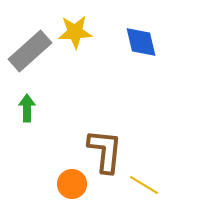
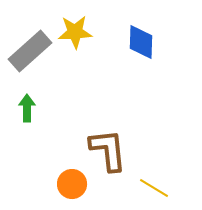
blue diamond: rotated 15 degrees clockwise
brown L-shape: moved 3 px right, 1 px up; rotated 12 degrees counterclockwise
yellow line: moved 10 px right, 3 px down
